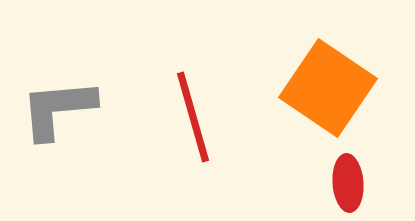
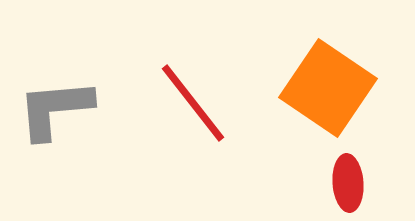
gray L-shape: moved 3 px left
red line: moved 14 px up; rotated 22 degrees counterclockwise
